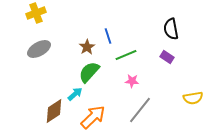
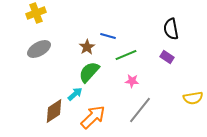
blue line: rotated 56 degrees counterclockwise
